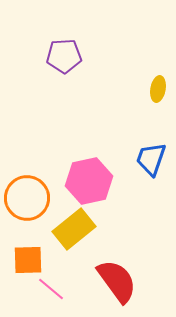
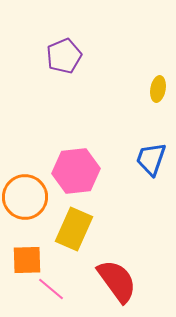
purple pentagon: rotated 20 degrees counterclockwise
pink hexagon: moved 13 px left, 10 px up; rotated 6 degrees clockwise
orange circle: moved 2 px left, 1 px up
yellow rectangle: rotated 27 degrees counterclockwise
orange square: moved 1 px left
